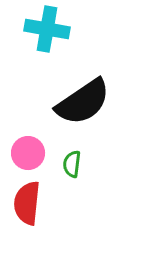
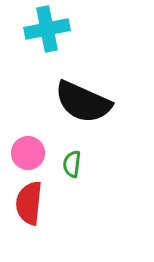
cyan cross: rotated 21 degrees counterclockwise
black semicircle: rotated 58 degrees clockwise
red semicircle: moved 2 px right
